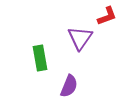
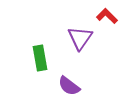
red L-shape: rotated 115 degrees counterclockwise
purple semicircle: rotated 105 degrees clockwise
